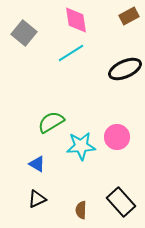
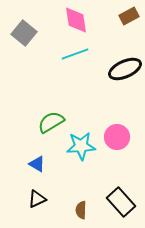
cyan line: moved 4 px right, 1 px down; rotated 12 degrees clockwise
